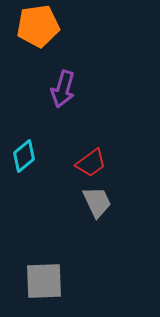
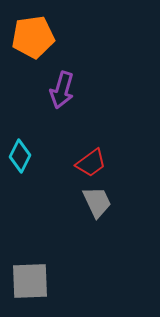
orange pentagon: moved 5 px left, 11 px down
purple arrow: moved 1 px left, 1 px down
cyan diamond: moved 4 px left; rotated 24 degrees counterclockwise
gray square: moved 14 px left
